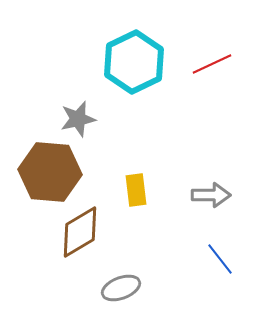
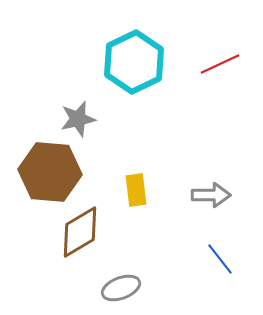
red line: moved 8 px right
